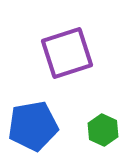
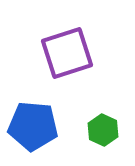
blue pentagon: rotated 15 degrees clockwise
